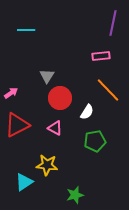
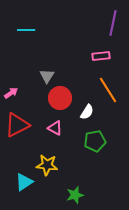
orange line: rotated 12 degrees clockwise
